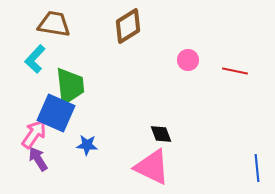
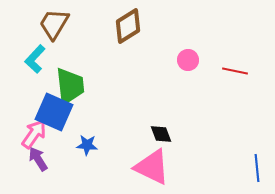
brown trapezoid: rotated 68 degrees counterclockwise
blue square: moved 2 px left, 1 px up
